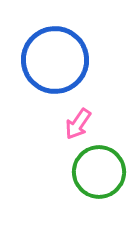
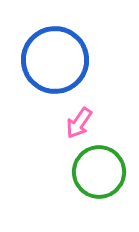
pink arrow: moved 1 px right, 1 px up
